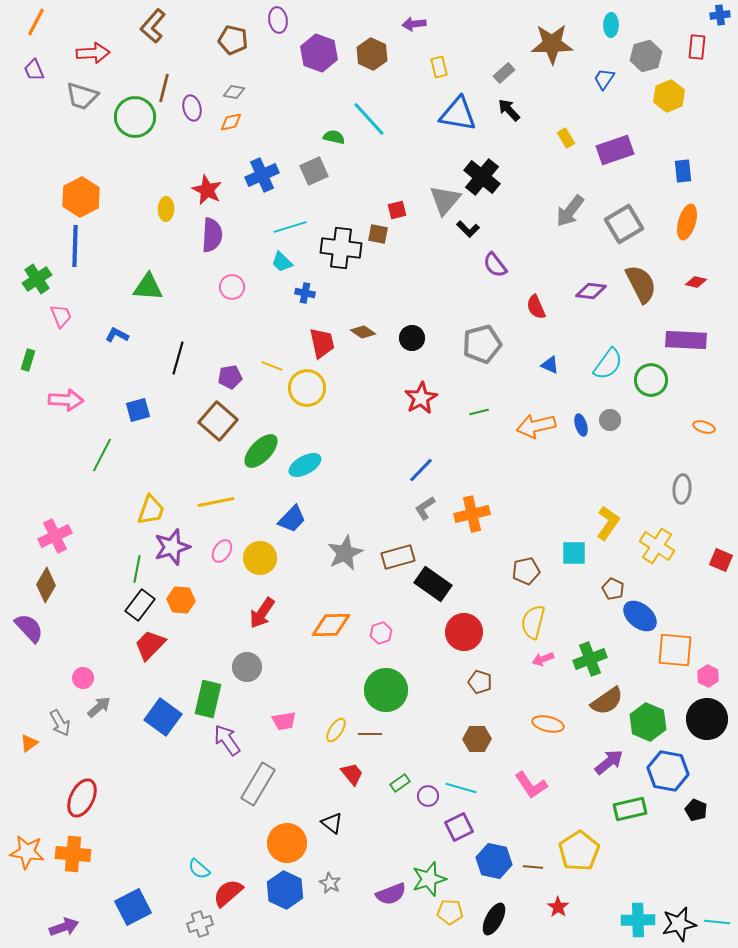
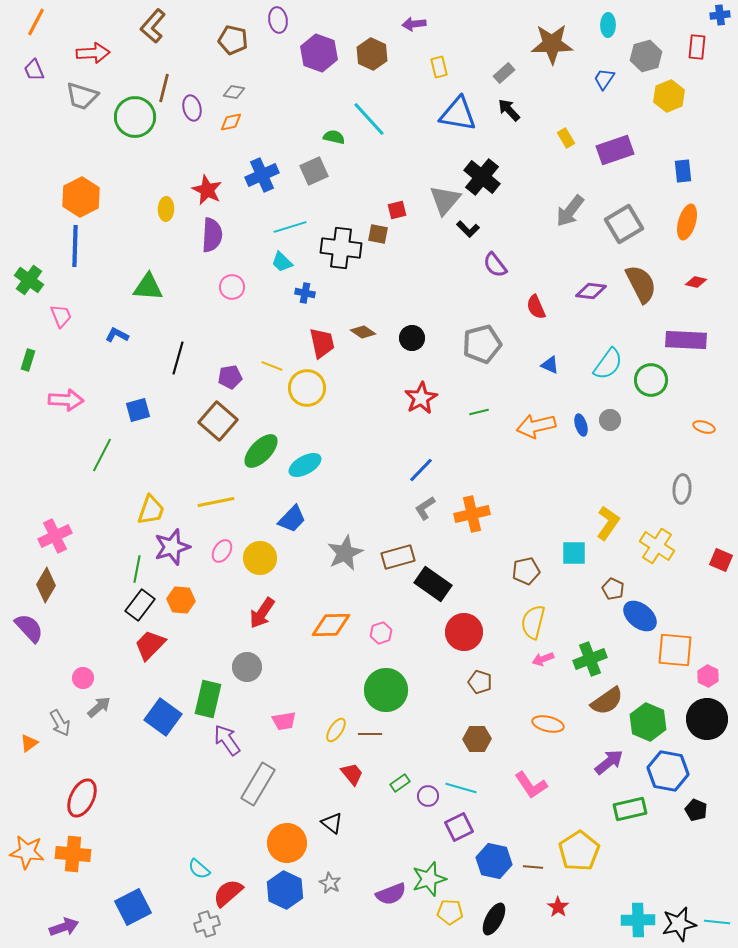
cyan ellipse at (611, 25): moved 3 px left
green cross at (37, 279): moved 8 px left, 1 px down; rotated 20 degrees counterclockwise
gray cross at (200, 924): moved 7 px right
